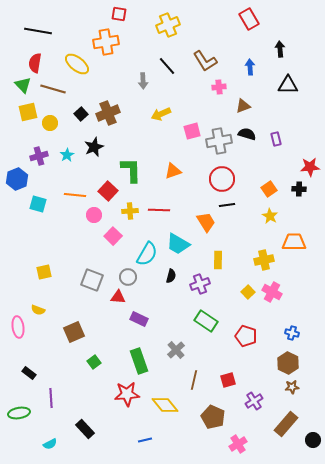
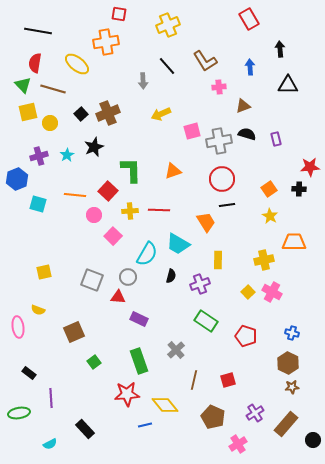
purple cross at (254, 401): moved 1 px right, 12 px down
blue line at (145, 440): moved 15 px up
